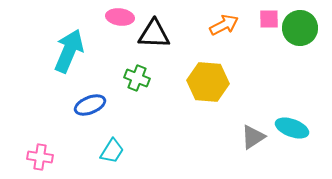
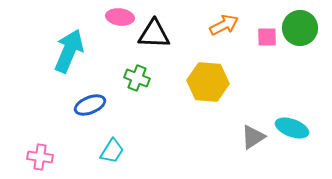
pink square: moved 2 px left, 18 px down
